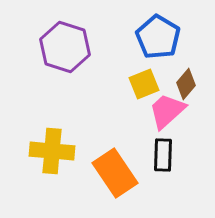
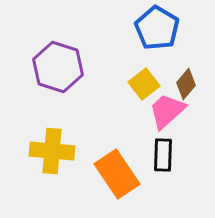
blue pentagon: moved 1 px left, 9 px up
purple hexagon: moved 7 px left, 20 px down
yellow square: rotated 16 degrees counterclockwise
orange rectangle: moved 2 px right, 1 px down
